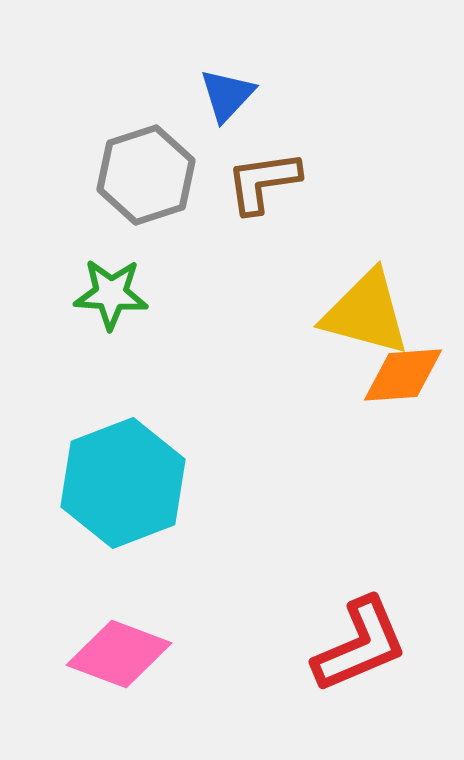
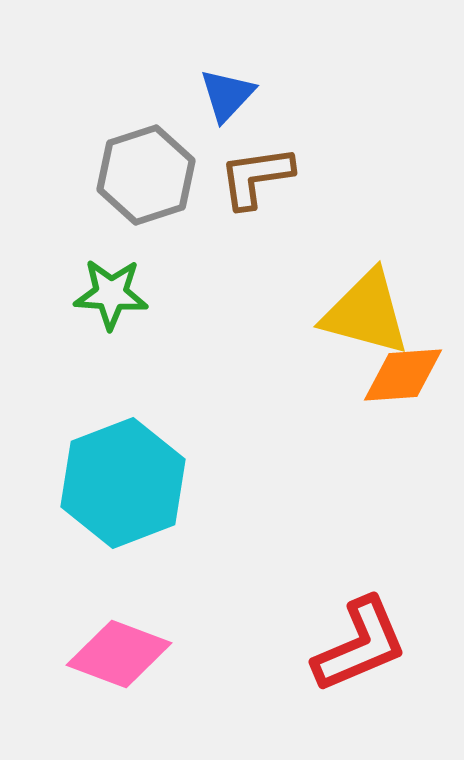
brown L-shape: moved 7 px left, 5 px up
